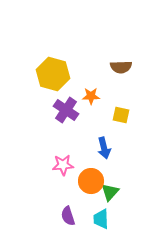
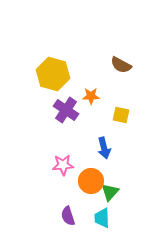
brown semicircle: moved 2 px up; rotated 30 degrees clockwise
cyan trapezoid: moved 1 px right, 1 px up
